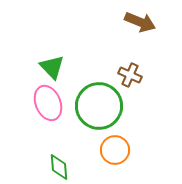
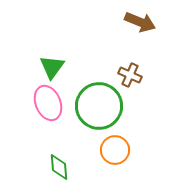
green triangle: rotated 20 degrees clockwise
